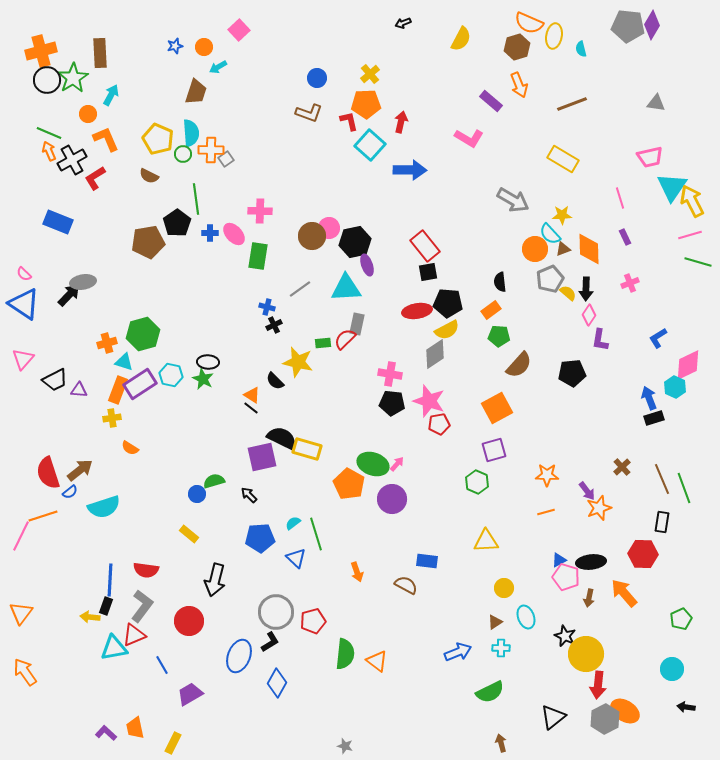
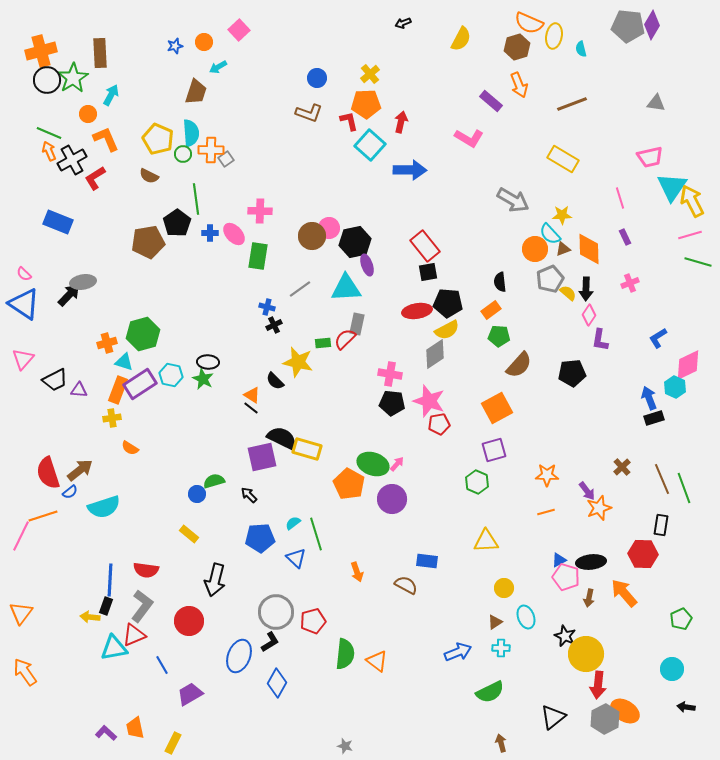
orange circle at (204, 47): moved 5 px up
black rectangle at (662, 522): moved 1 px left, 3 px down
